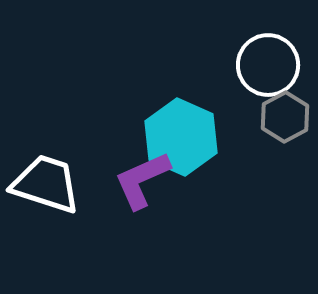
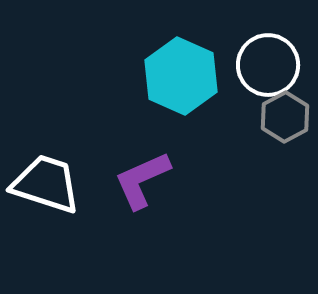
cyan hexagon: moved 61 px up
